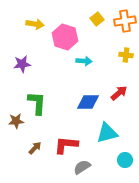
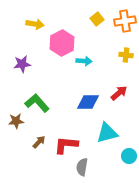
pink hexagon: moved 3 px left, 6 px down; rotated 15 degrees clockwise
green L-shape: rotated 45 degrees counterclockwise
brown arrow: moved 4 px right, 6 px up
cyan circle: moved 4 px right, 4 px up
gray semicircle: rotated 48 degrees counterclockwise
